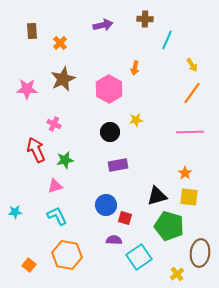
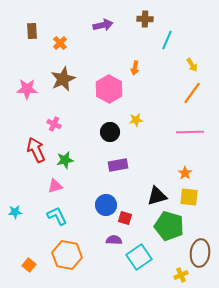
yellow cross: moved 4 px right, 1 px down; rotated 16 degrees clockwise
